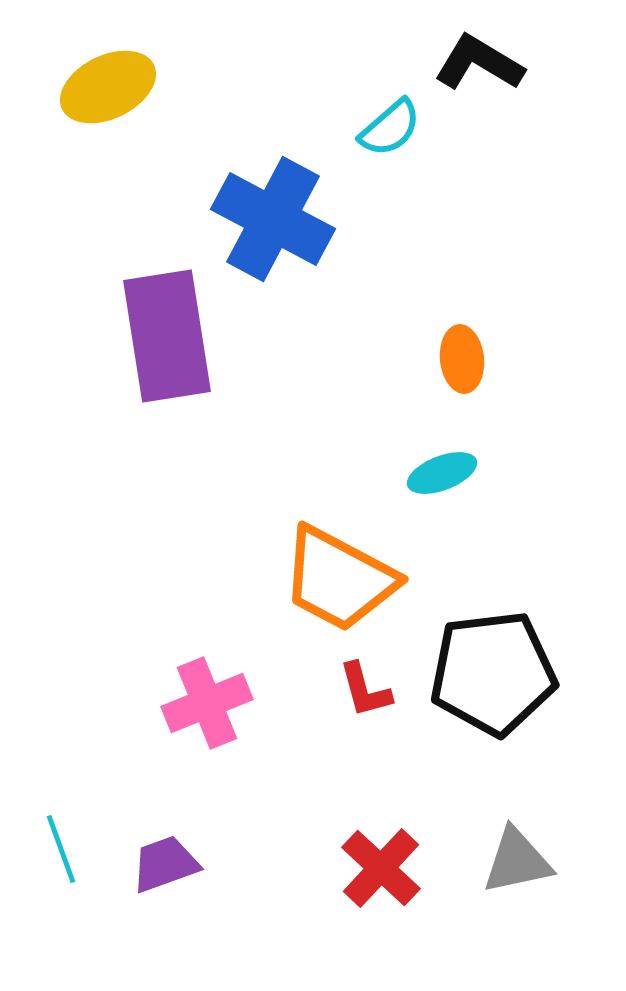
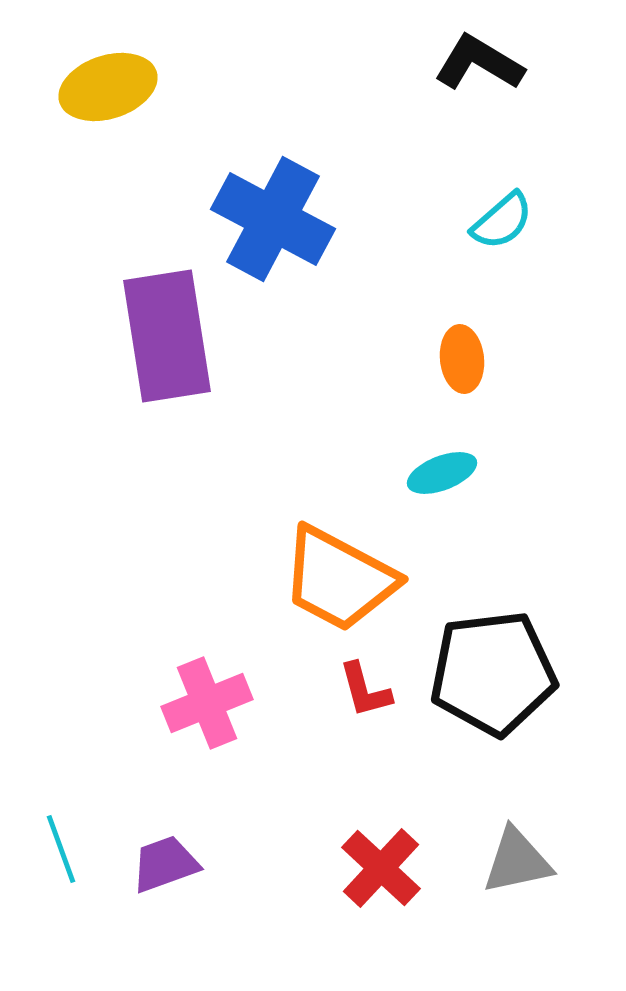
yellow ellipse: rotated 8 degrees clockwise
cyan semicircle: moved 112 px right, 93 px down
